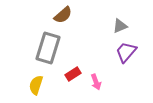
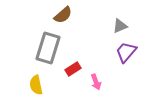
red rectangle: moved 5 px up
yellow semicircle: rotated 30 degrees counterclockwise
